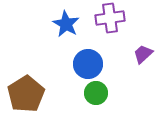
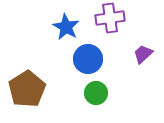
blue star: moved 3 px down
blue circle: moved 5 px up
brown pentagon: moved 1 px right, 5 px up
